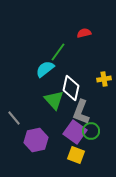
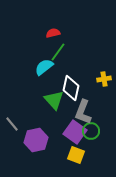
red semicircle: moved 31 px left
cyan semicircle: moved 1 px left, 2 px up
gray L-shape: moved 2 px right
gray line: moved 2 px left, 6 px down
